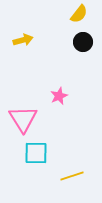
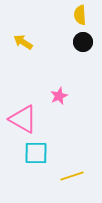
yellow semicircle: moved 1 px right, 1 px down; rotated 138 degrees clockwise
yellow arrow: moved 2 px down; rotated 132 degrees counterclockwise
pink triangle: rotated 28 degrees counterclockwise
